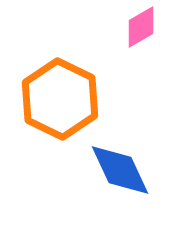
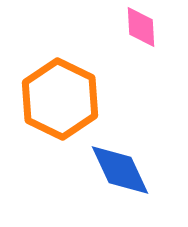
pink diamond: rotated 63 degrees counterclockwise
